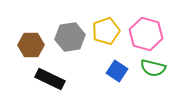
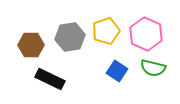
pink hexagon: rotated 8 degrees clockwise
